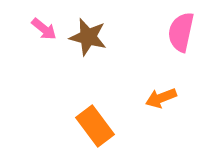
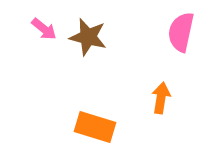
orange arrow: rotated 120 degrees clockwise
orange rectangle: moved 1 px down; rotated 36 degrees counterclockwise
